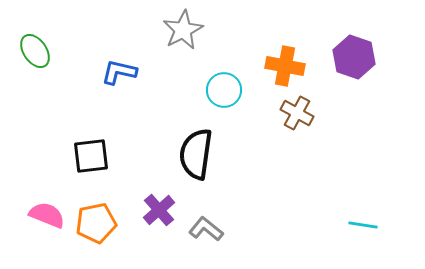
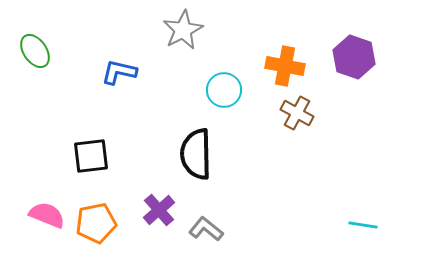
black semicircle: rotated 9 degrees counterclockwise
